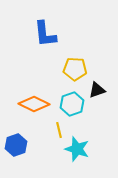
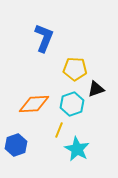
blue L-shape: moved 1 px left, 4 px down; rotated 152 degrees counterclockwise
black triangle: moved 1 px left, 1 px up
orange diamond: rotated 28 degrees counterclockwise
yellow line: rotated 35 degrees clockwise
cyan star: rotated 10 degrees clockwise
